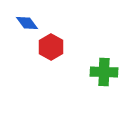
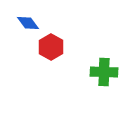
blue diamond: moved 1 px right
